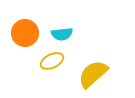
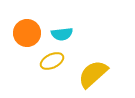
orange circle: moved 2 px right
